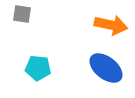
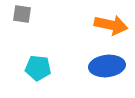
blue ellipse: moved 1 px right, 2 px up; rotated 44 degrees counterclockwise
